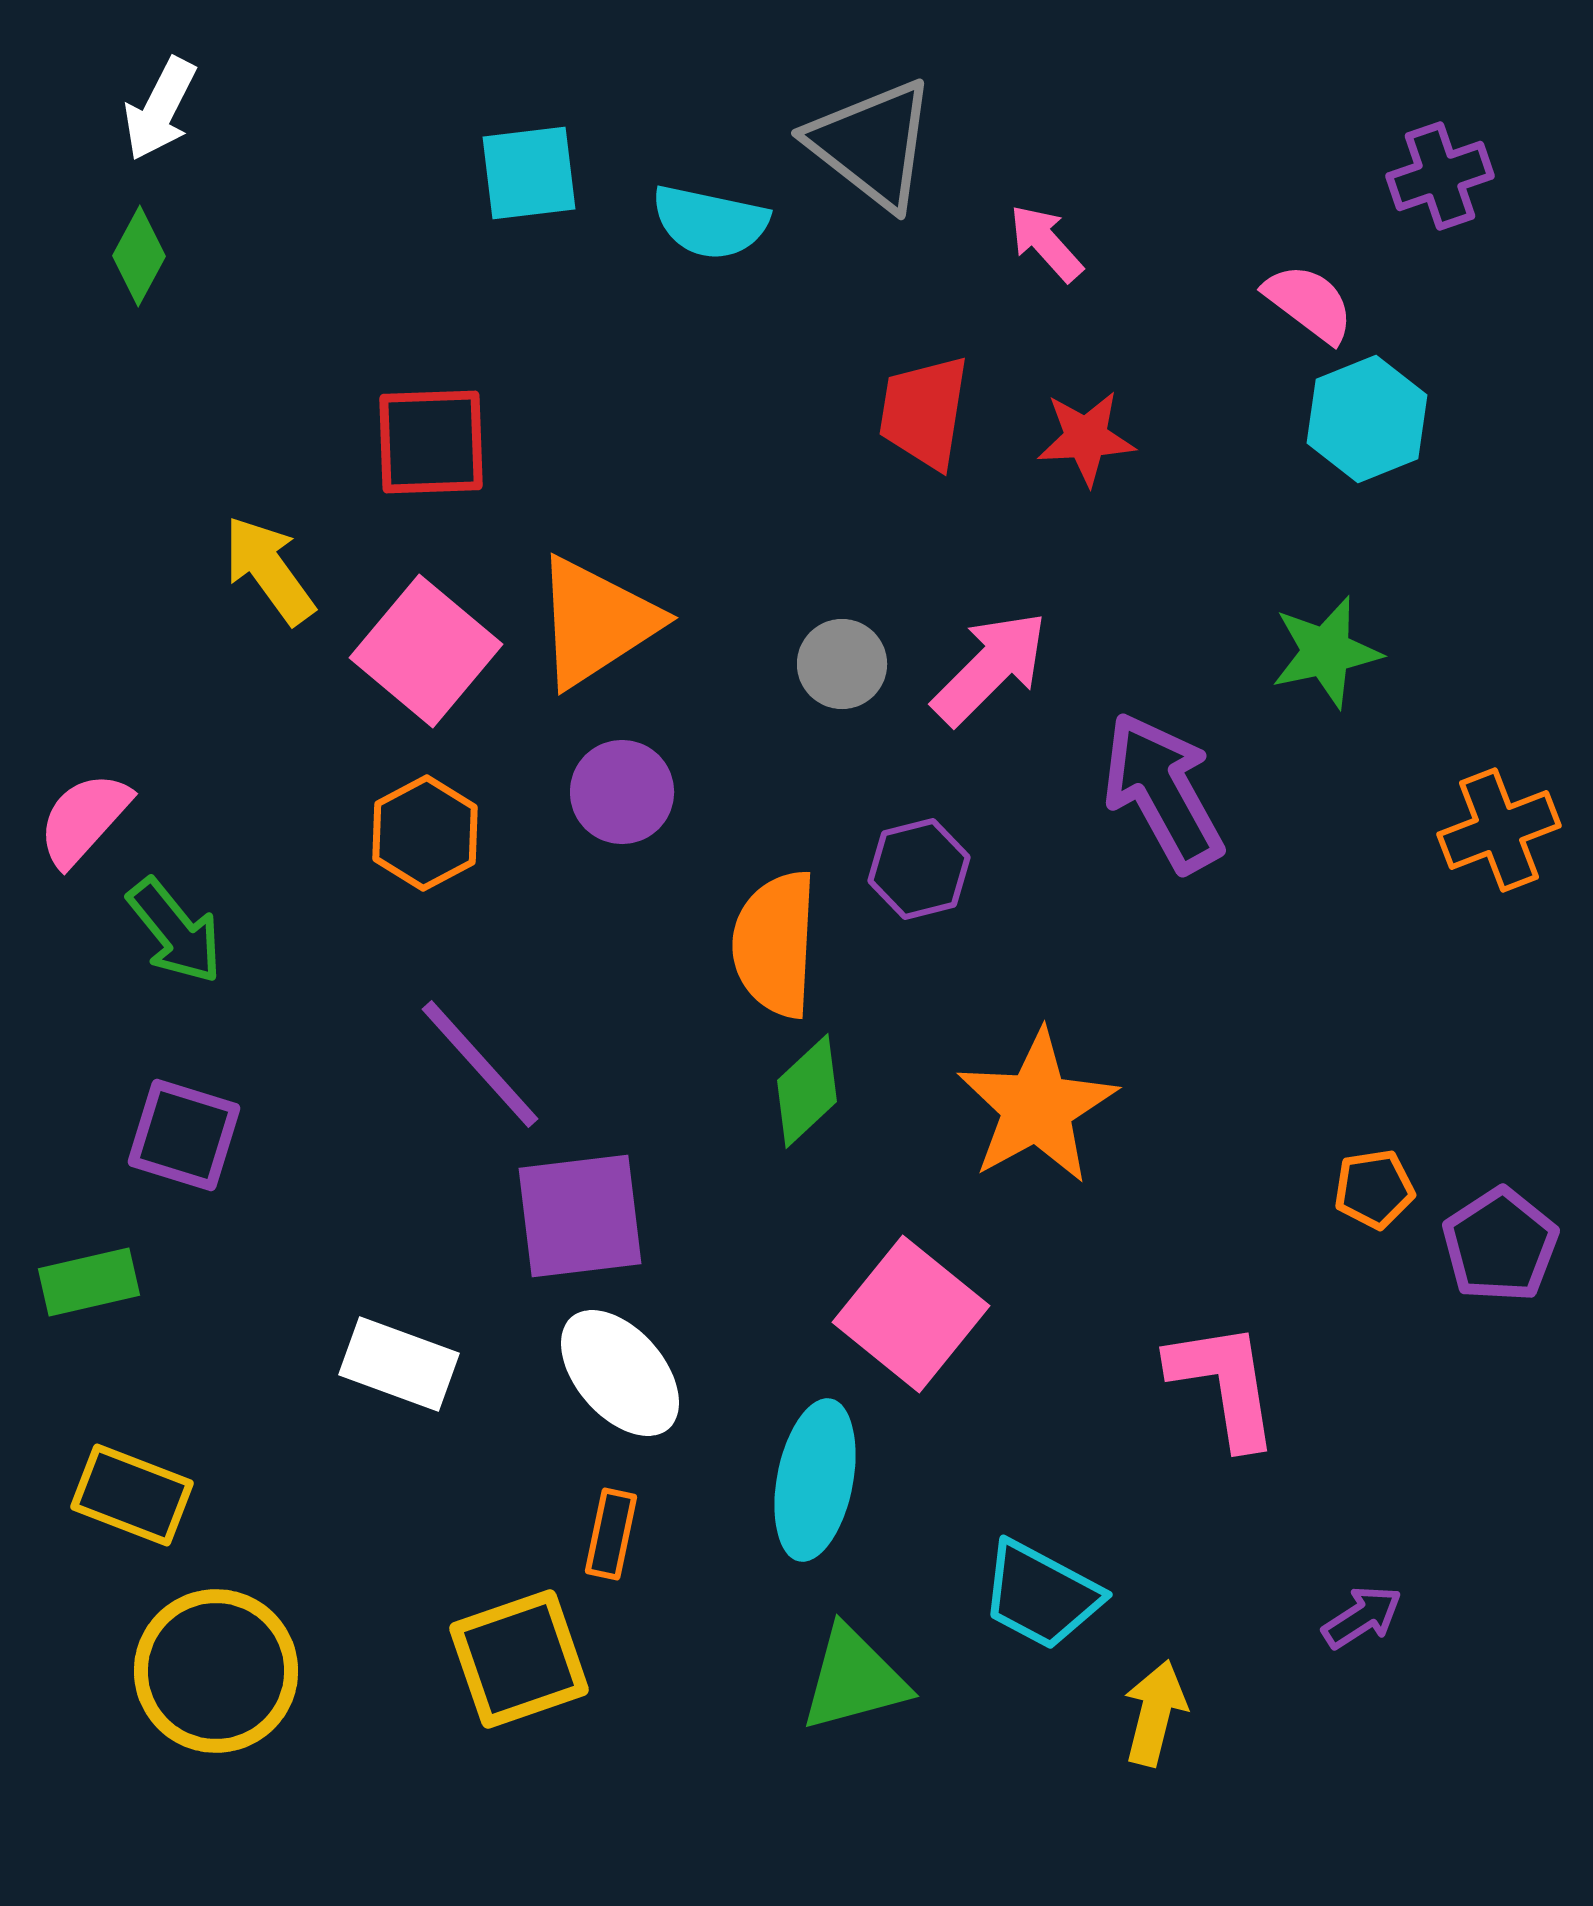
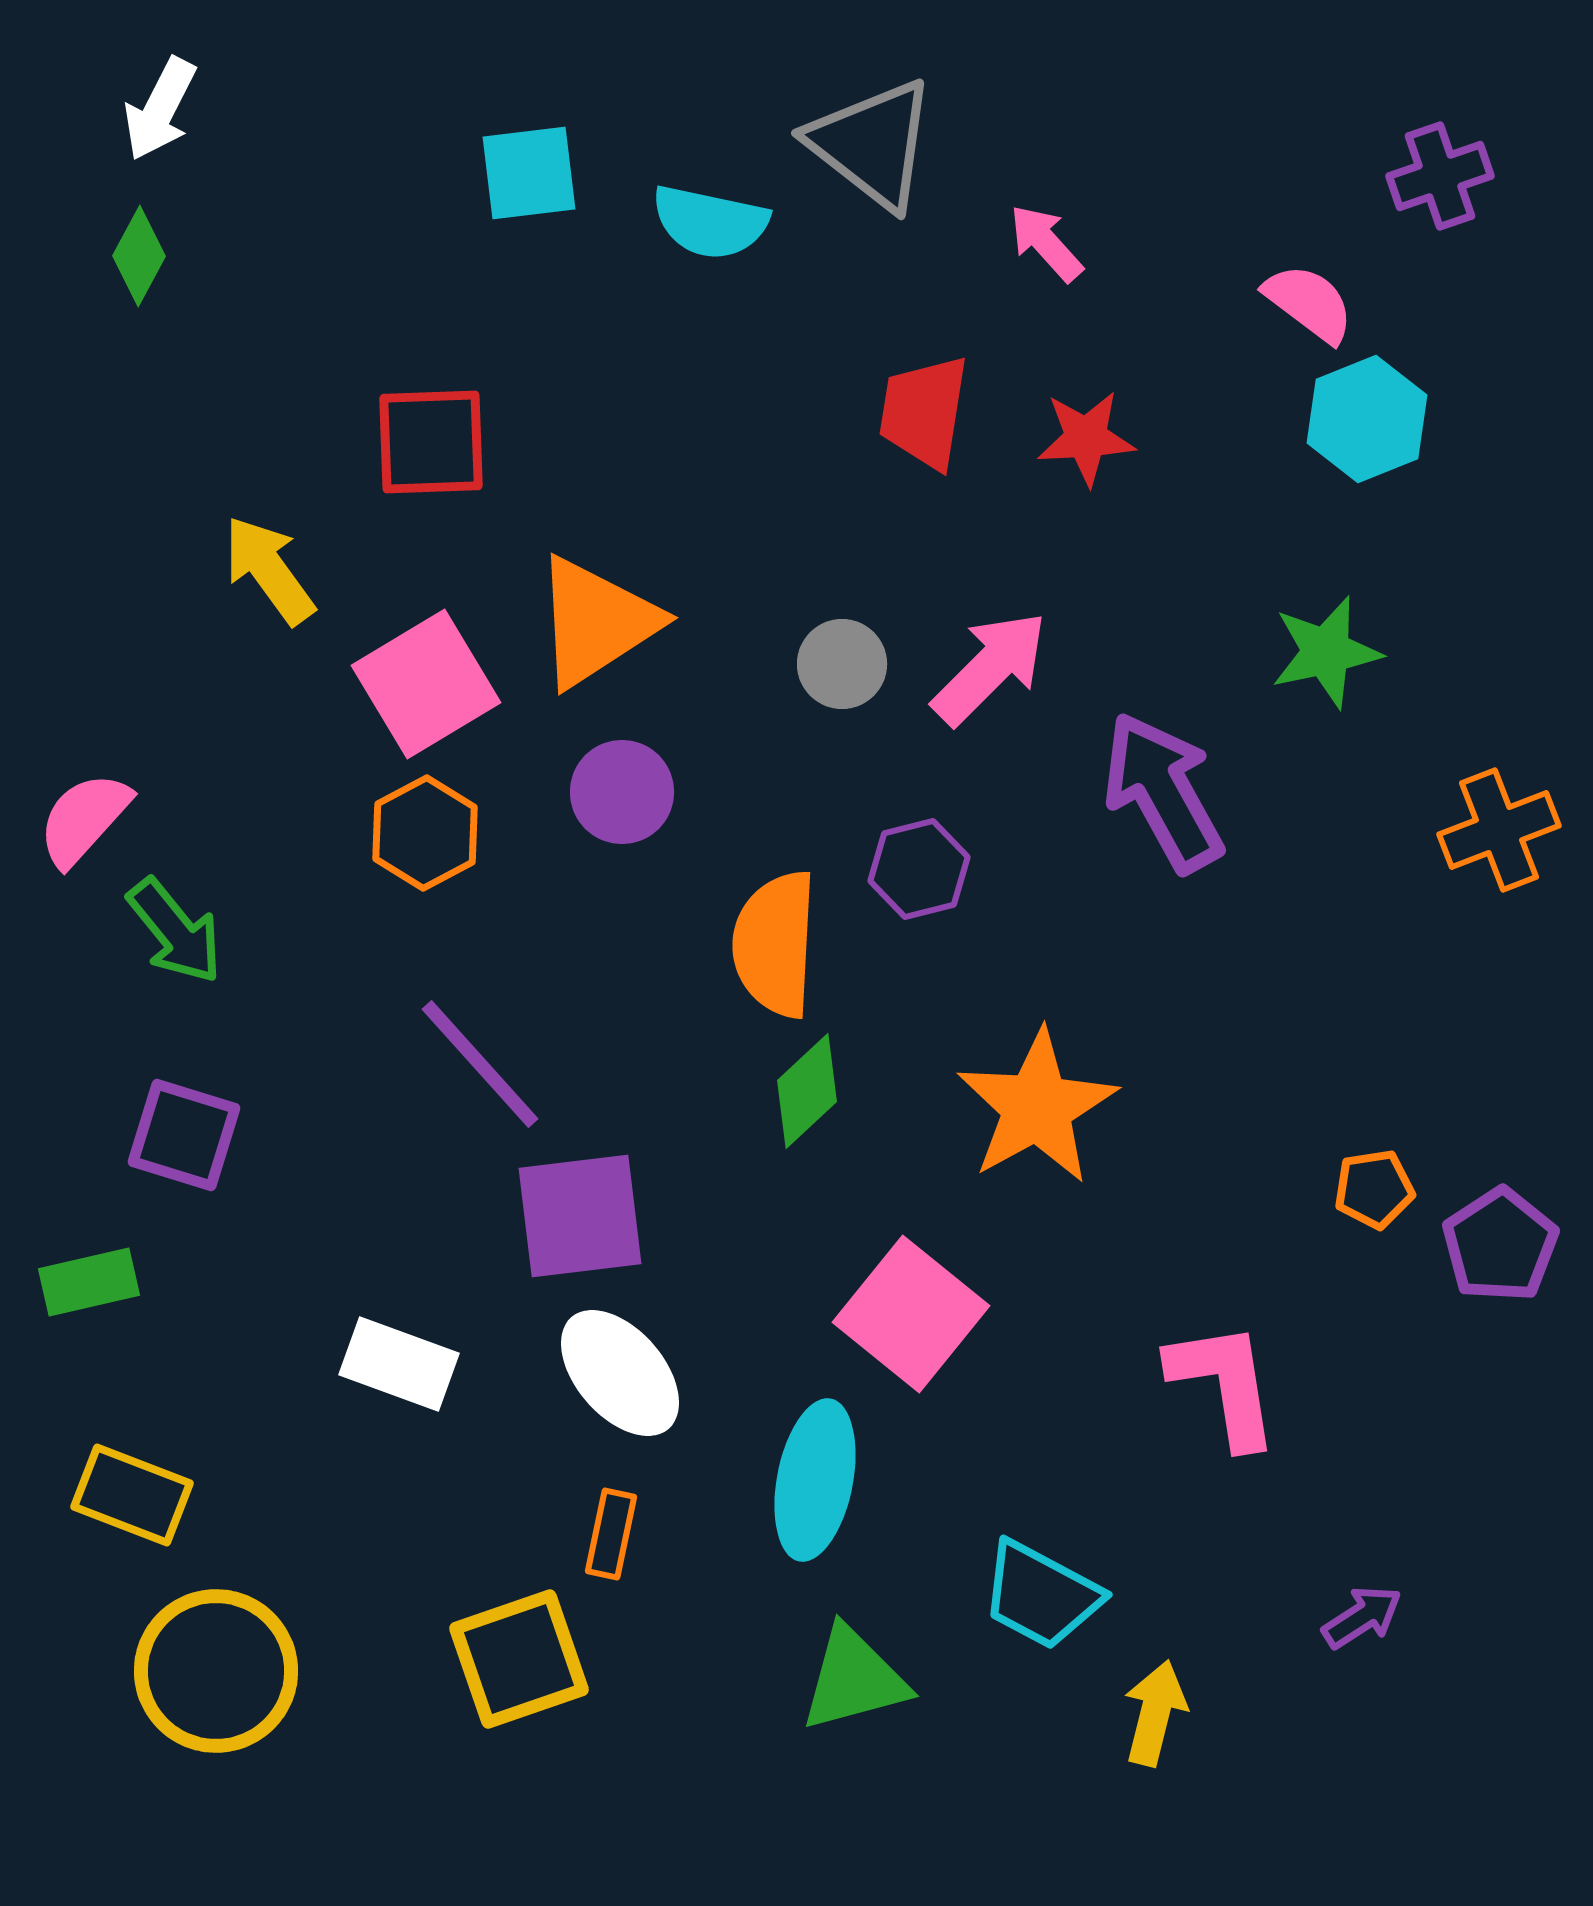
pink square at (426, 651): moved 33 px down; rotated 19 degrees clockwise
